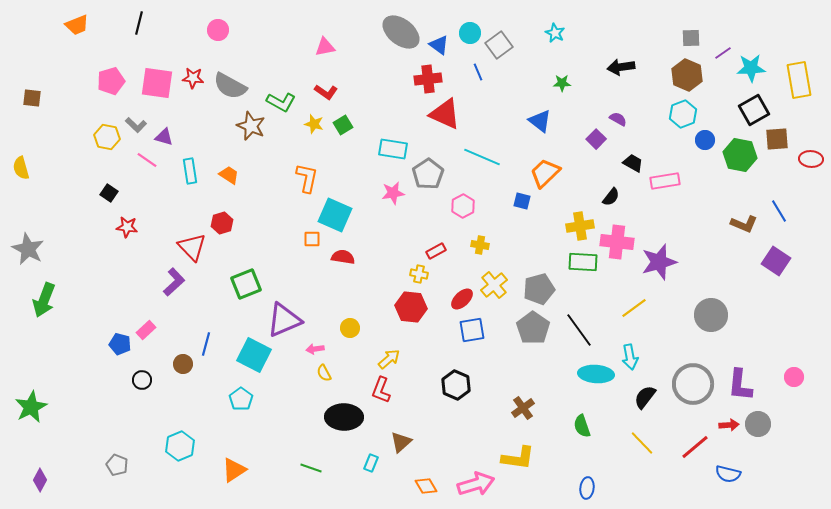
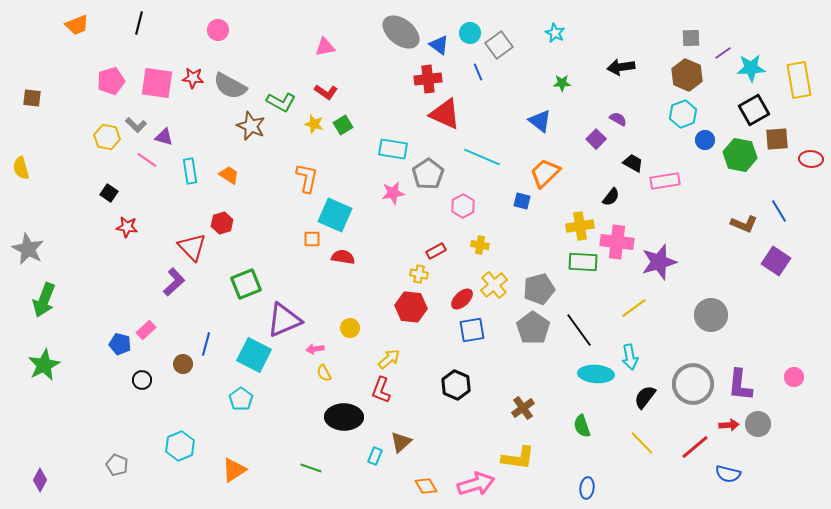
green star at (31, 407): moved 13 px right, 42 px up
cyan rectangle at (371, 463): moved 4 px right, 7 px up
